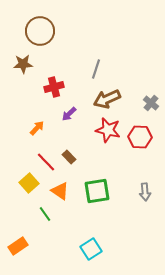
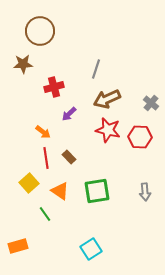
orange arrow: moved 6 px right, 4 px down; rotated 84 degrees clockwise
red line: moved 4 px up; rotated 35 degrees clockwise
orange rectangle: rotated 18 degrees clockwise
